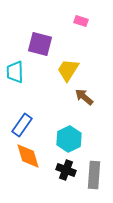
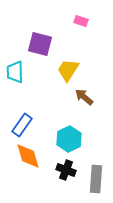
gray rectangle: moved 2 px right, 4 px down
